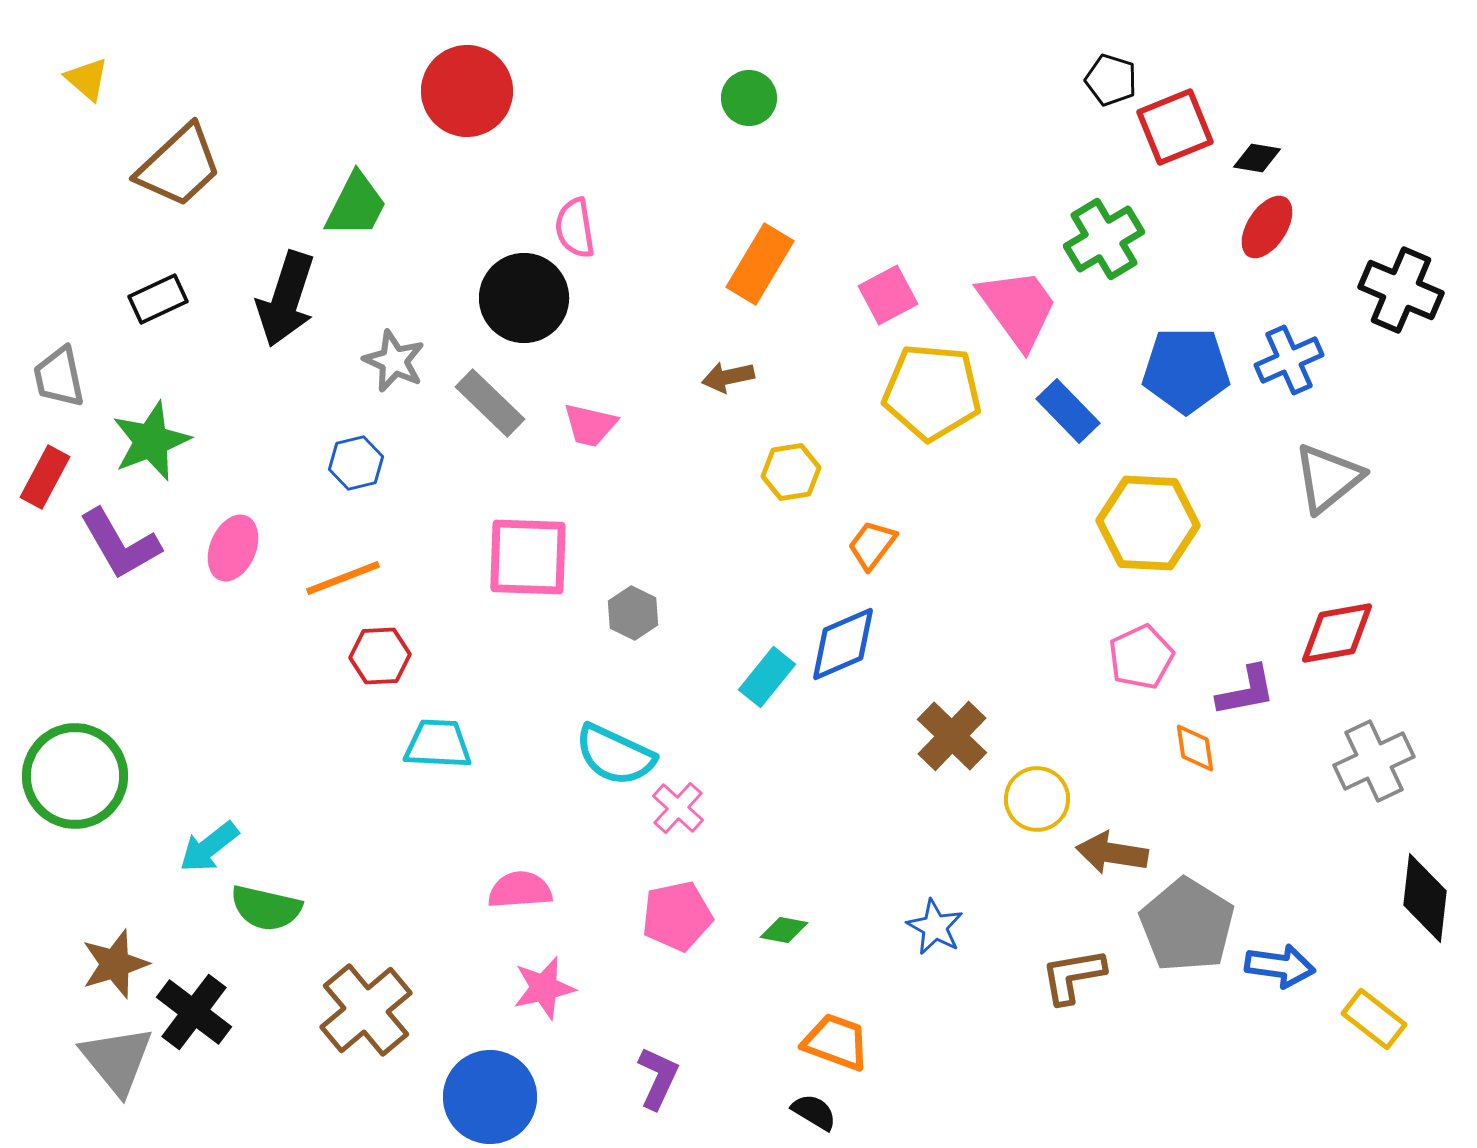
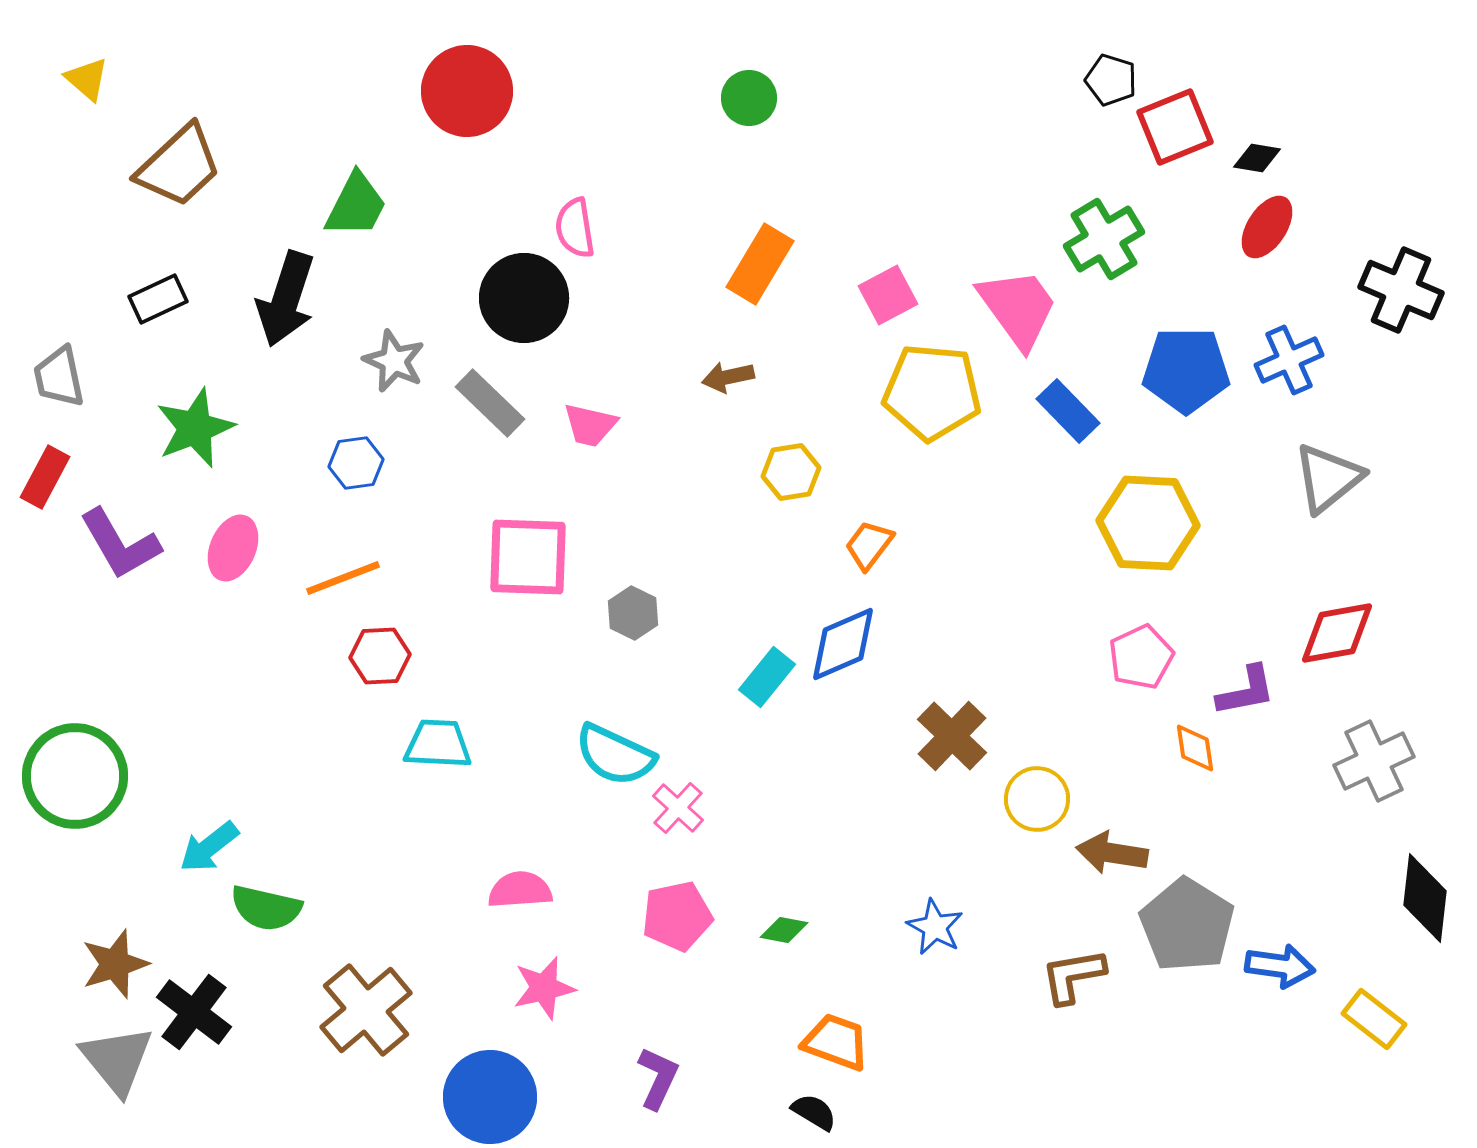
green star at (151, 441): moved 44 px right, 13 px up
blue hexagon at (356, 463): rotated 6 degrees clockwise
orange trapezoid at (872, 545): moved 3 px left
